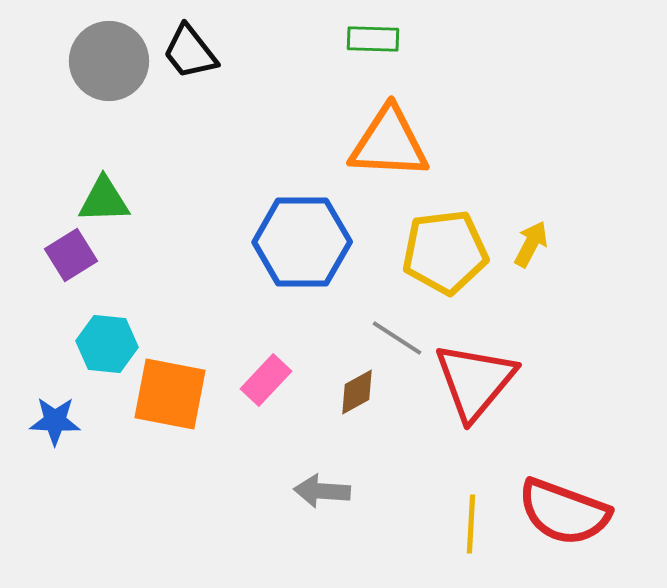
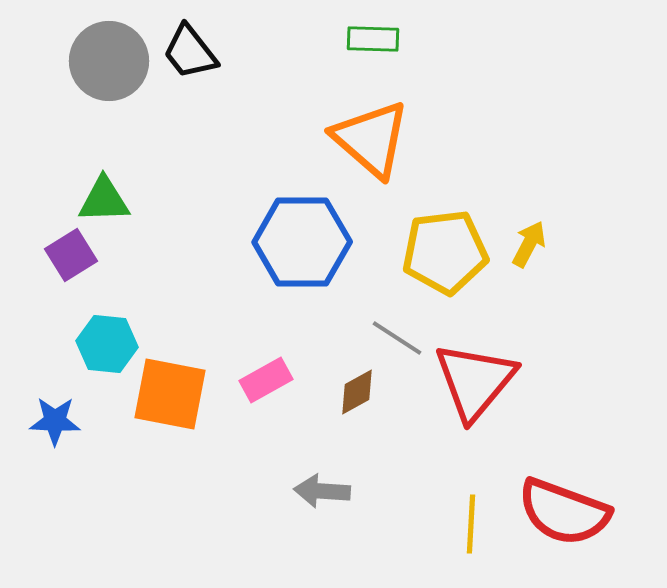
orange triangle: moved 18 px left, 4 px up; rotated 38 degrees clockwise
yellow arrow: moved 2 px left
pink rectangle: rotated 18 degrees clockwise
